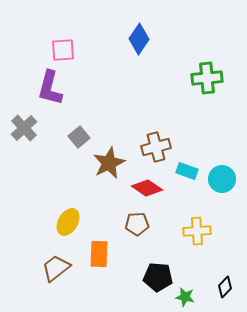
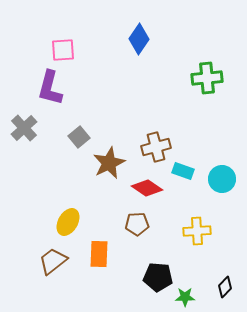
cyan rectangle: moved 4 px left
brown trapezoid: moved 3 px left, 7 px up
green star: rotated 12 degrees counterclockwise
